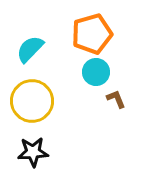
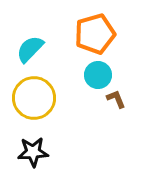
orange pentagon: moved 3 px right
cyan circle: moved 2 px right, 3 px down
yellow circle: moved 2 px right, 3 px up
